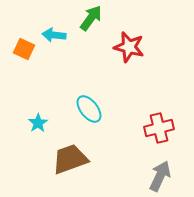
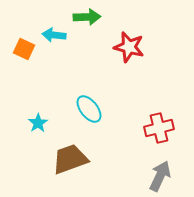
green arrow: moved 4 px left, 1 px up; rotated 52 degrees clockwise
